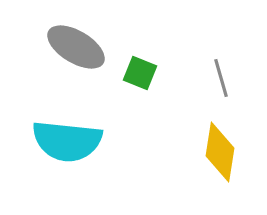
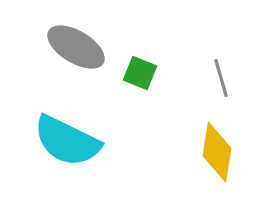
cyan semicircle: rotated 20 degrees clockwise
yellow diamond: moved 3 px left
